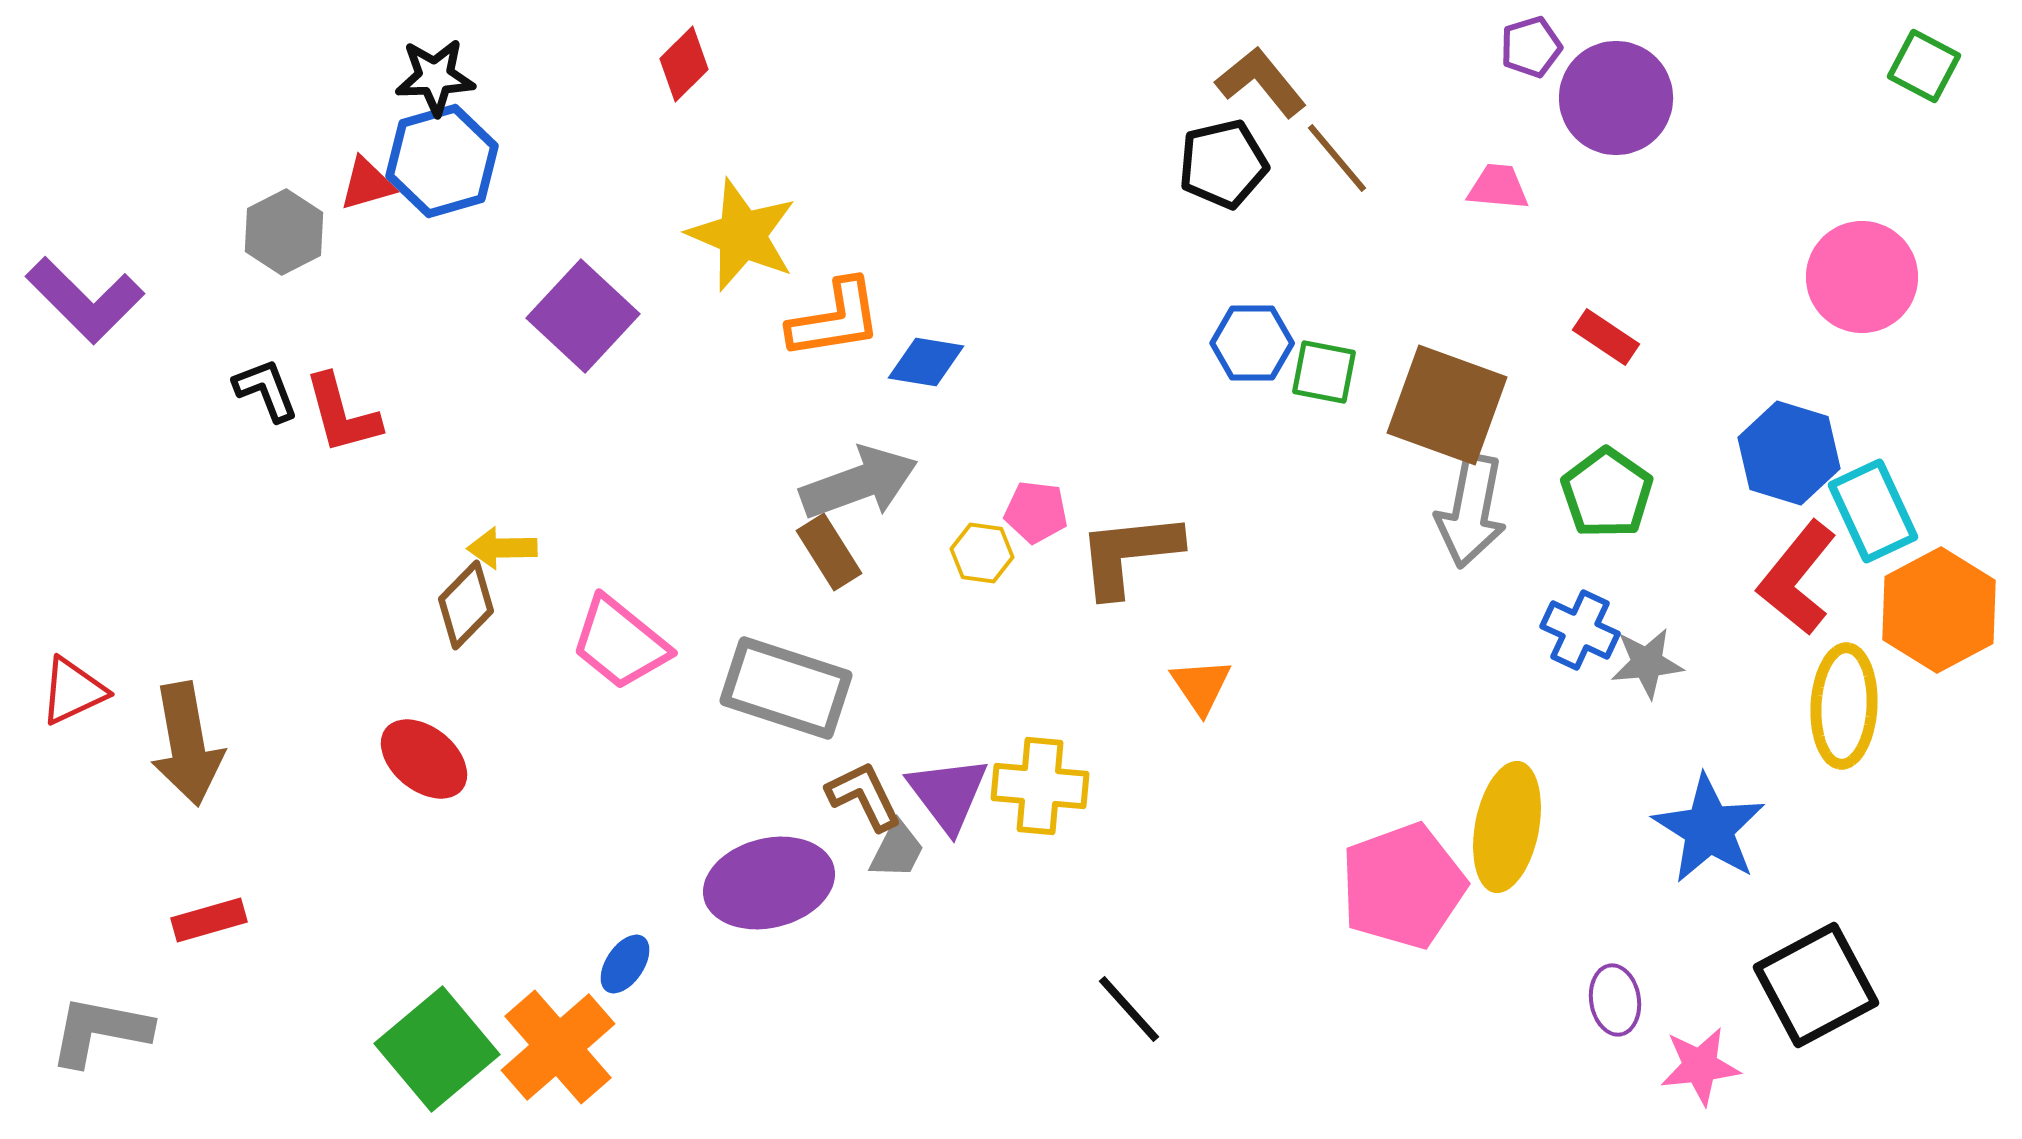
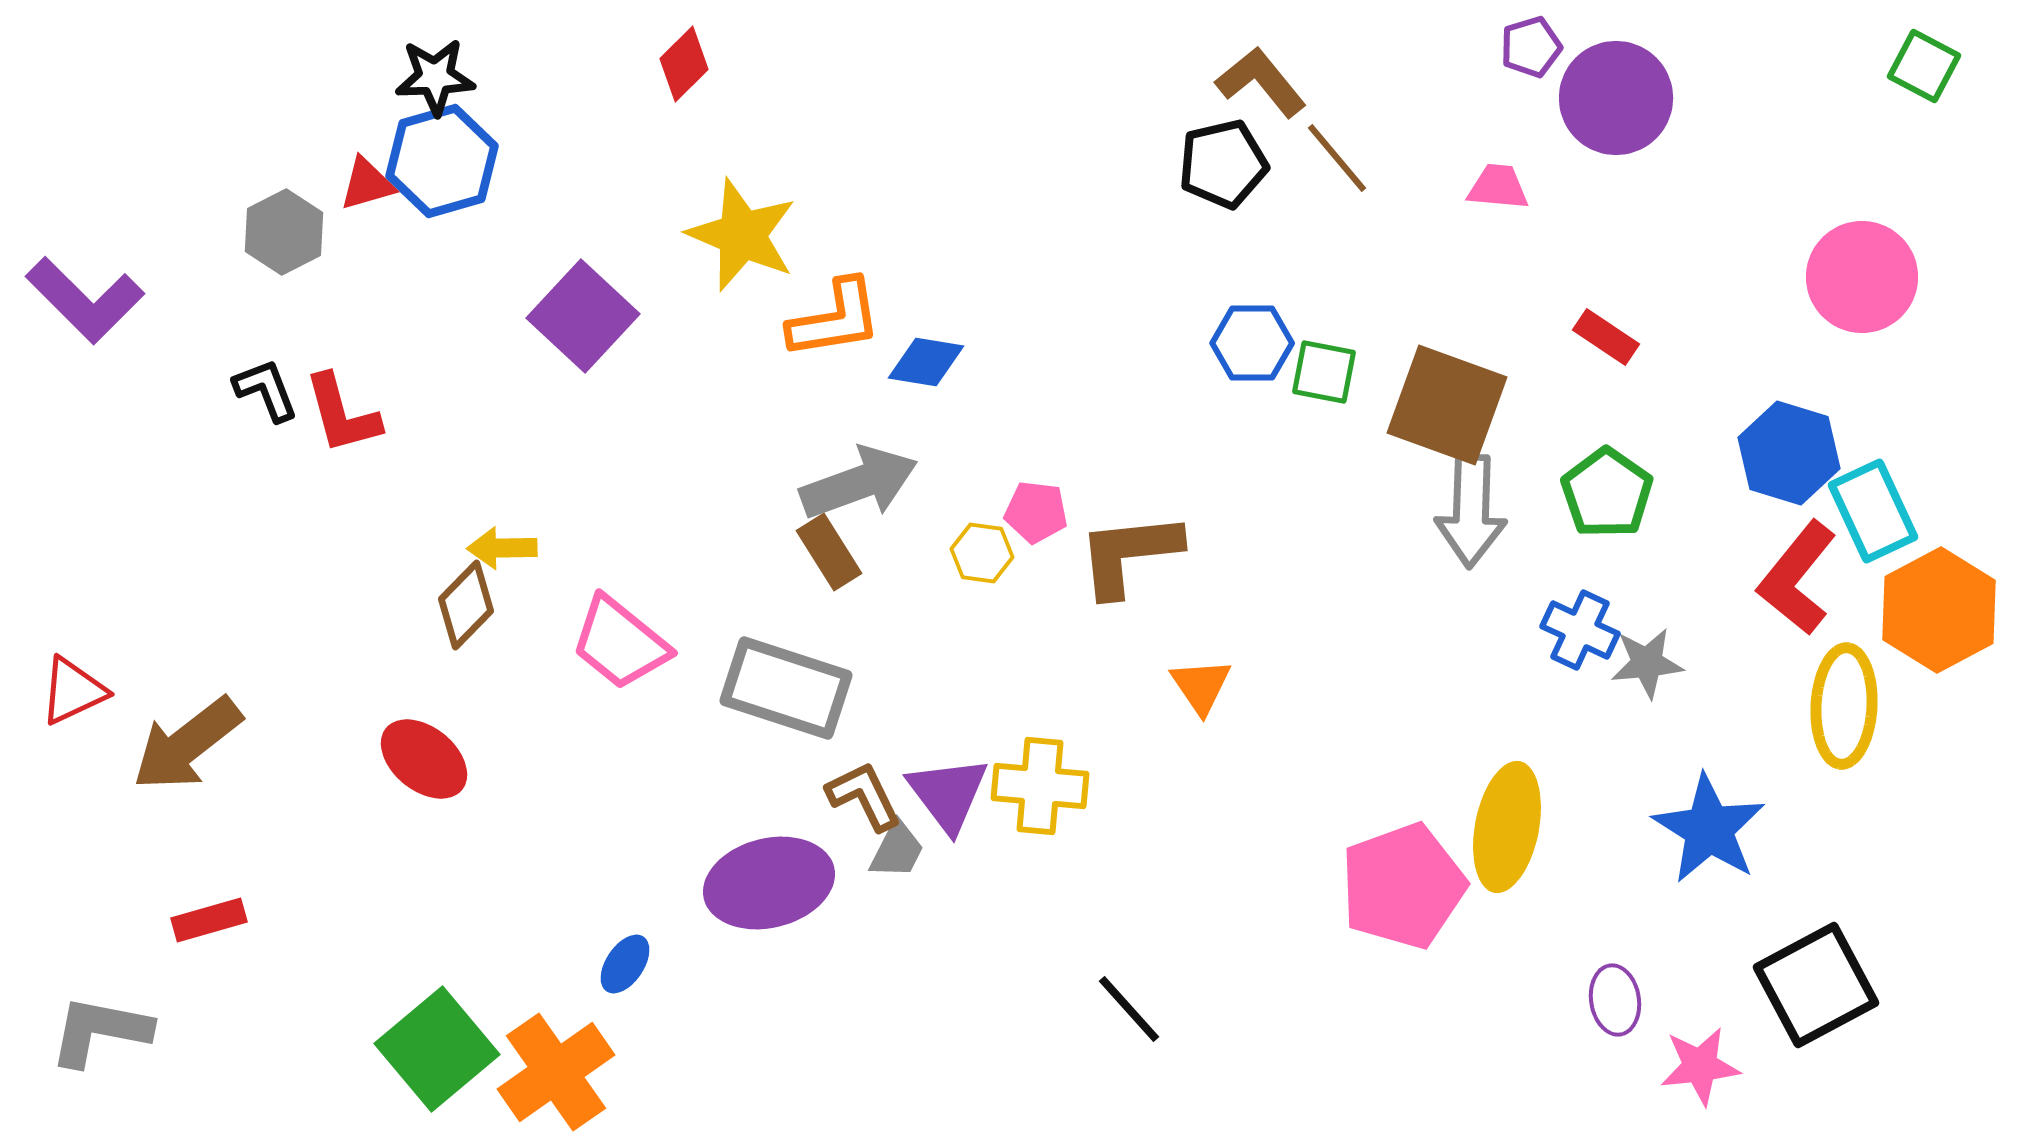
gray arrow at (1471, 511): rotated 9 degrees counterclockwise
brown arrow at (187, 744): rotated 62 degrees clockwise
orange cross at (558, 1047): moved 2 px left, 25 px down; rotated 6 degrees clockwise
